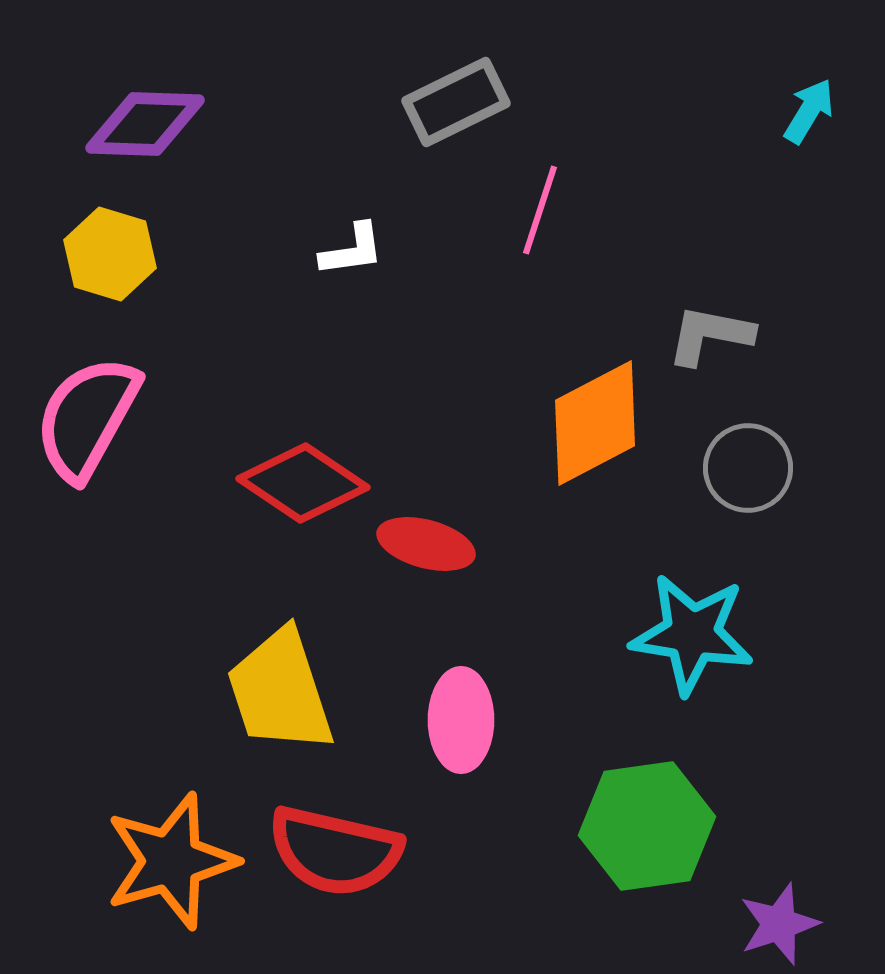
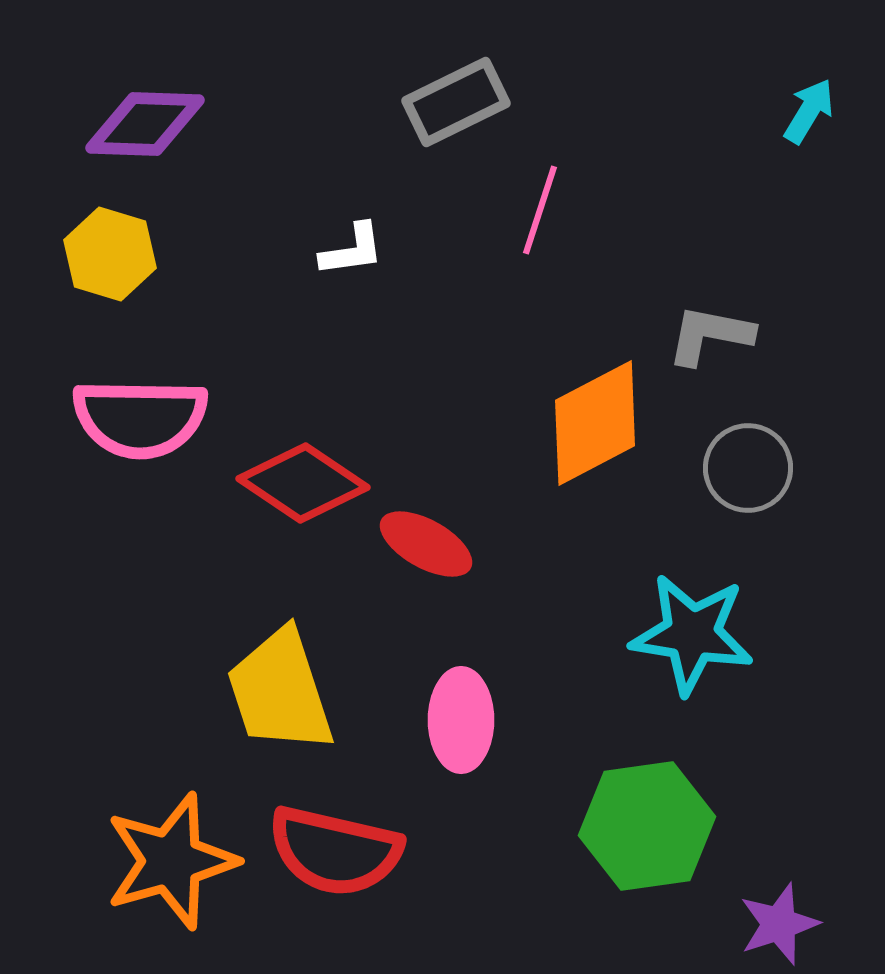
pink semicircle: moved 53 px right; rotated 118 degrees counterclockwise
red ellipse: rotated 14 degrees clockwise
